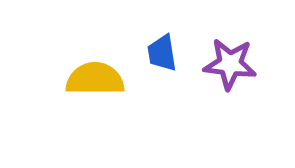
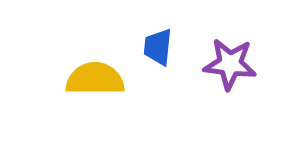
blue trapezoid: moved 4 px left, 6 px up; rotated 15 degrees clockwise
